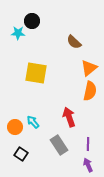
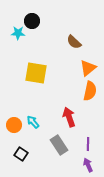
orange triangle: moved 1 px left
orange circle: moved 1 px left, 2 px up
